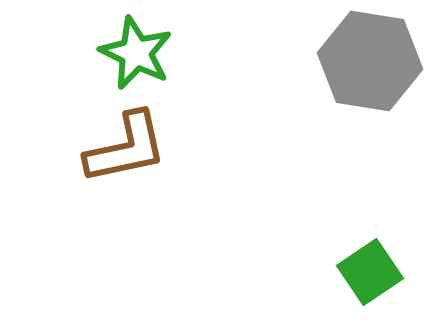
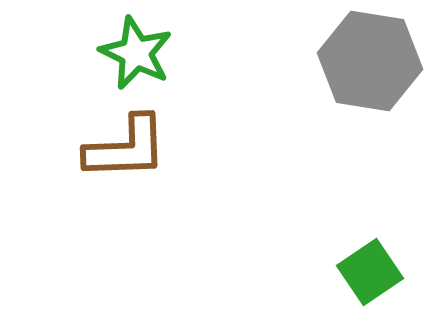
brown L-shape: rotated 10 degrees clockwise
